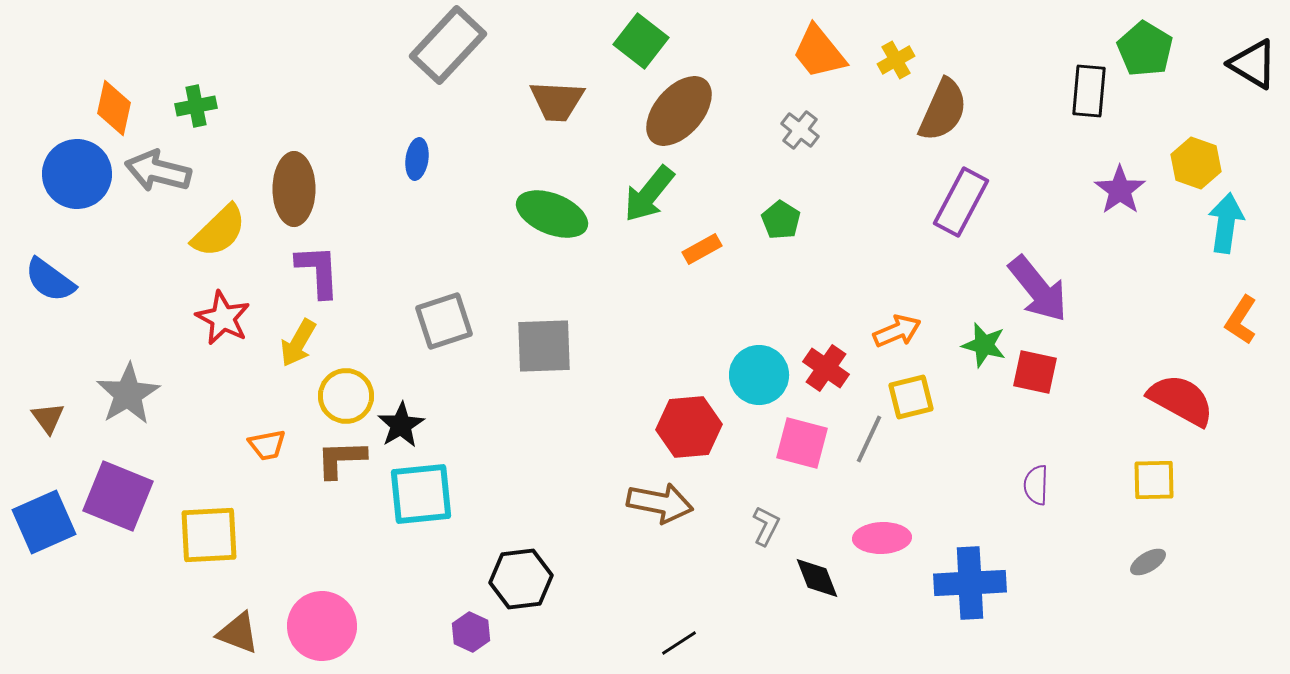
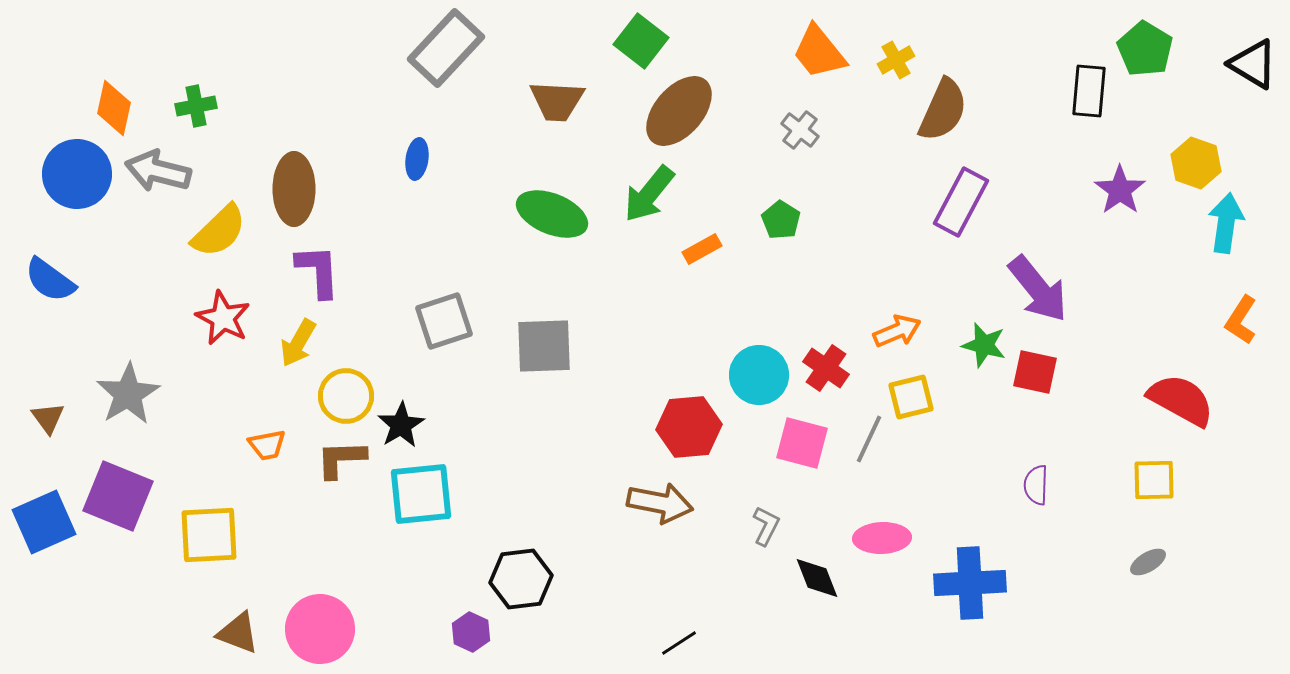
gray rectangle at (448, 45): moved 2 px left, 3 px down
pink circle at (322, 626): moved 2 px left, 3 px down
